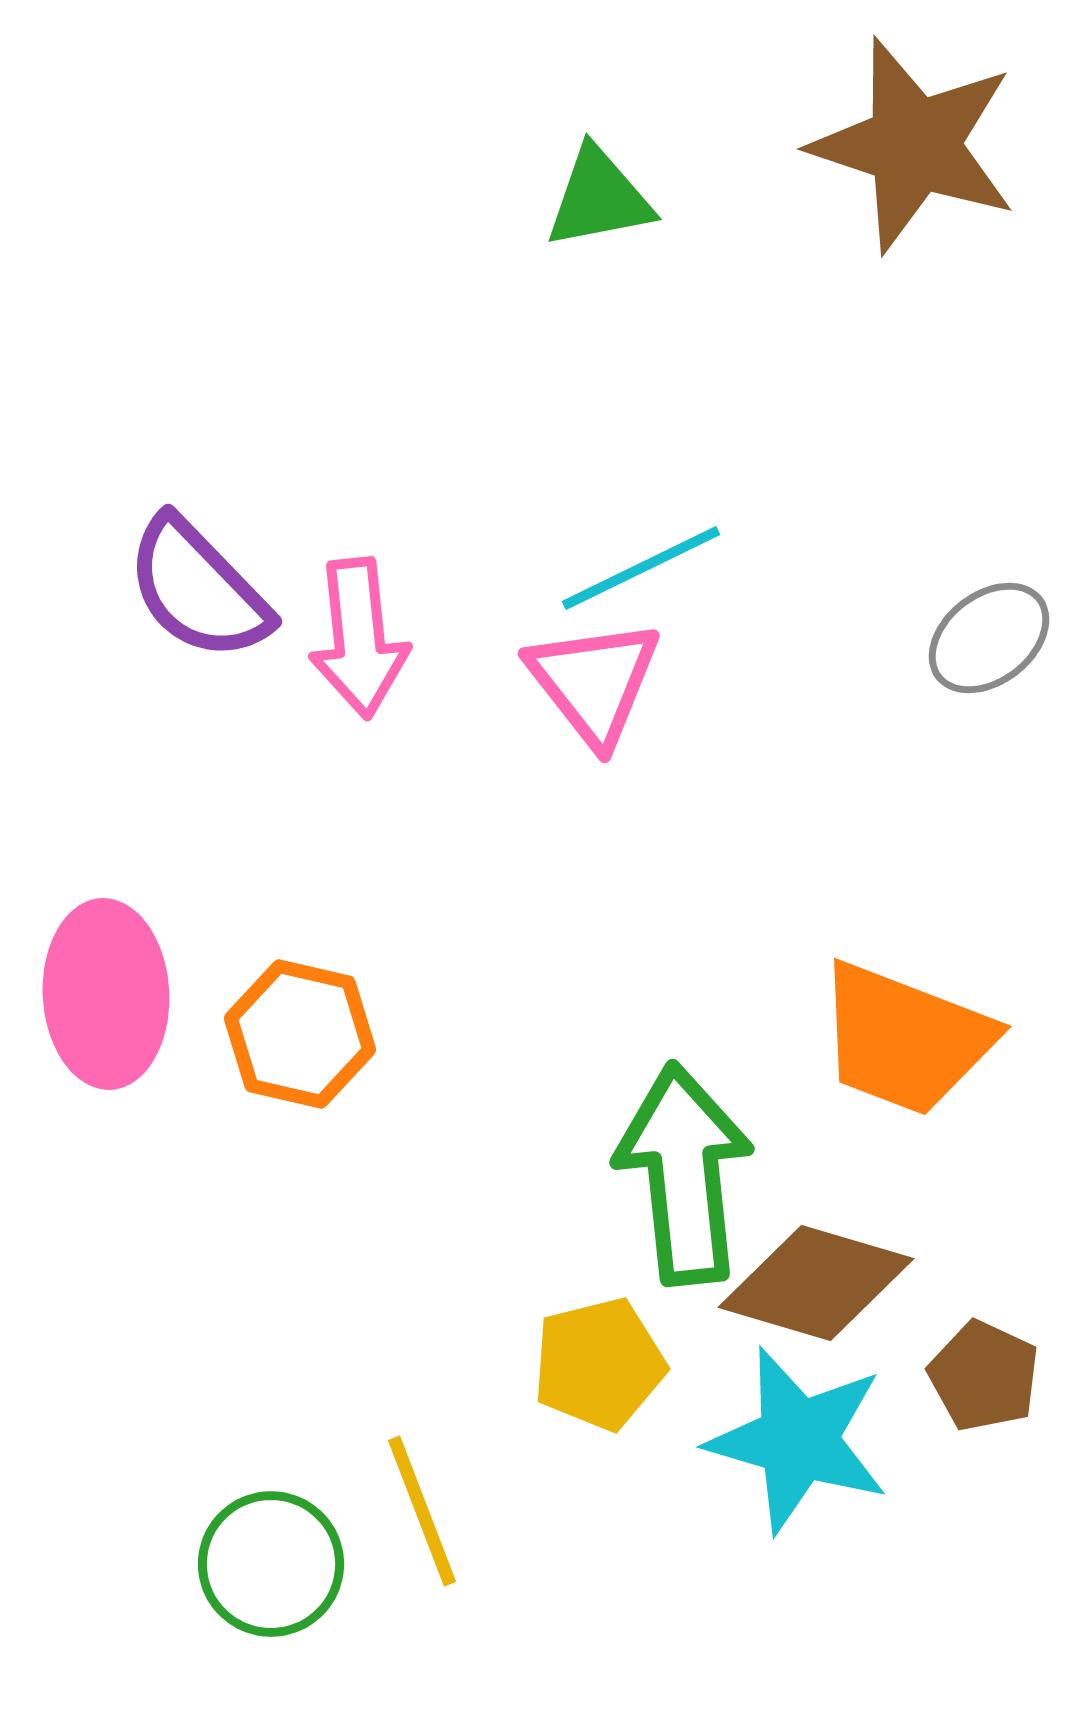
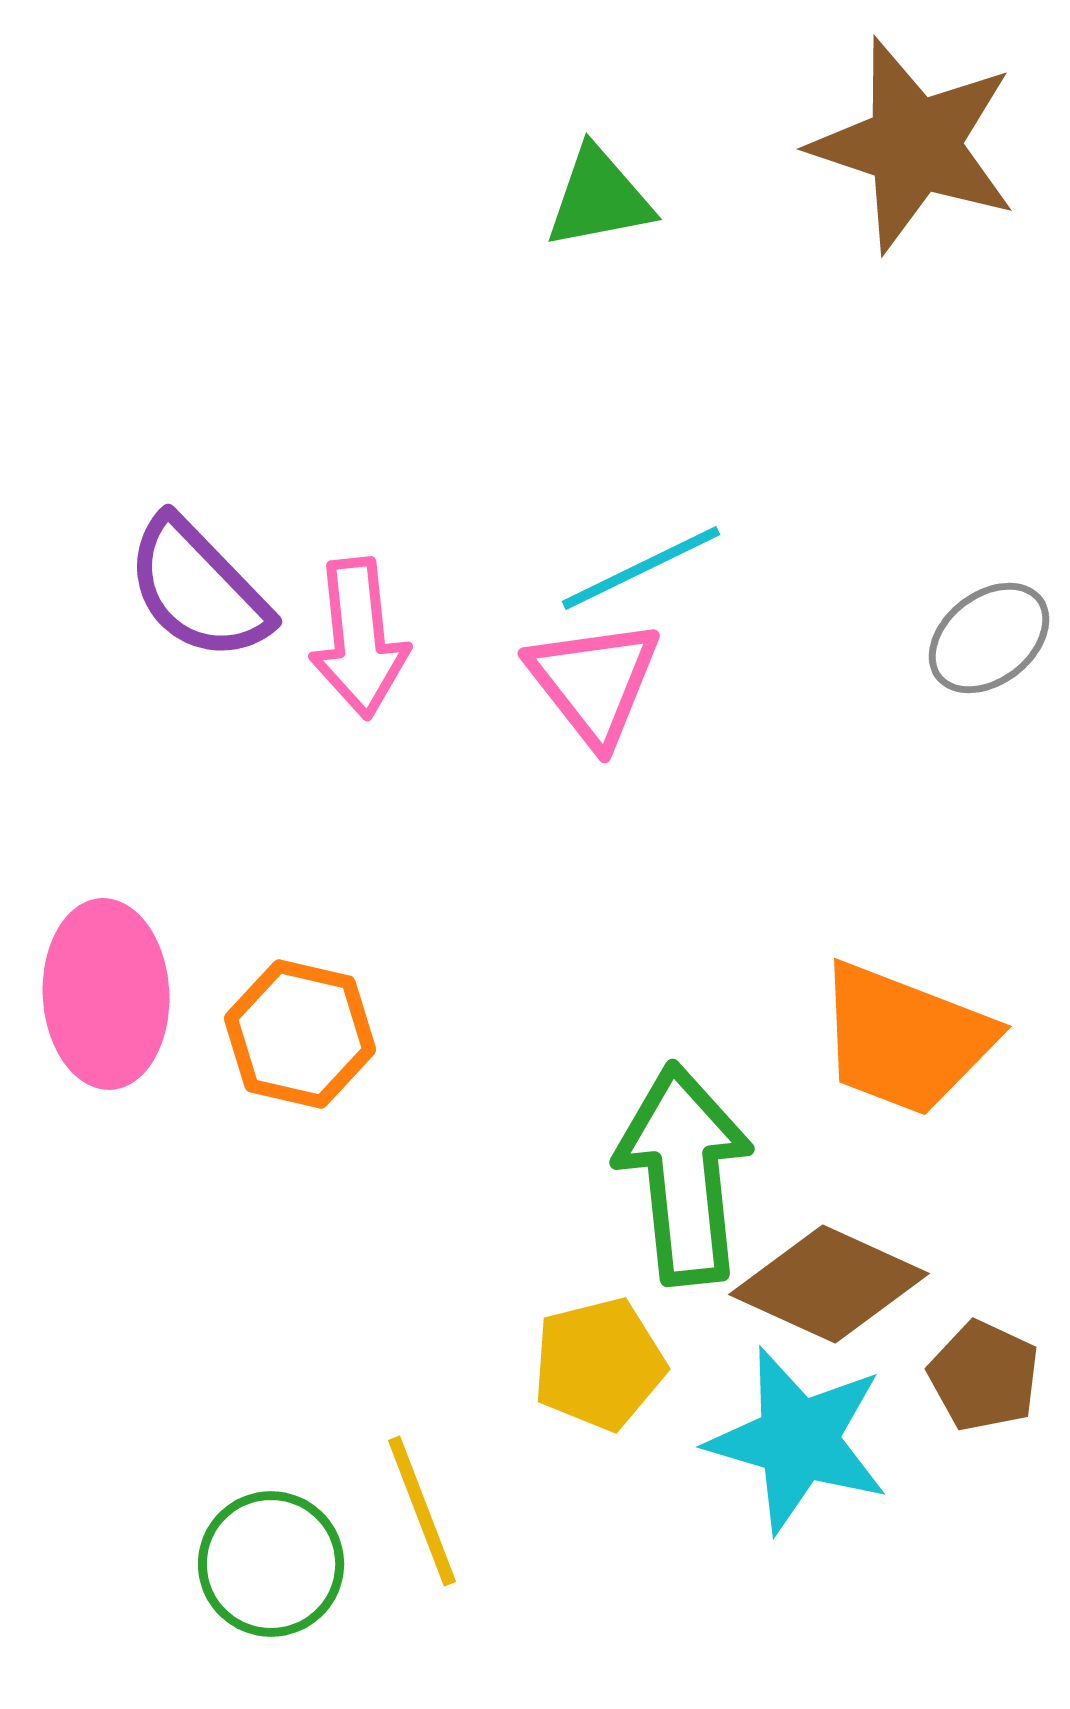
brown diamond: moved 13 px right, 1 px down; rotated 8 degrees clockwise
